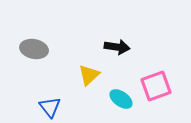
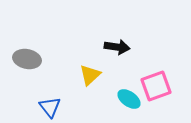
gray ellipse: moved 7 px left, 10 px down
yellow triangle: moved 1 px right
cyan ellipse: moved 8 px right
